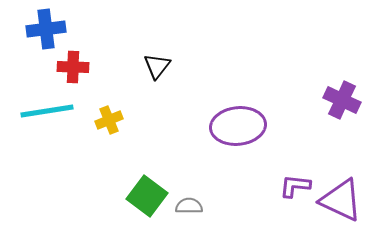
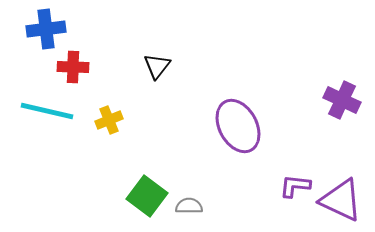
cyan line: rotated 22 degrees clockwise
purple ellipse: rotated 68 degrees clockwise
